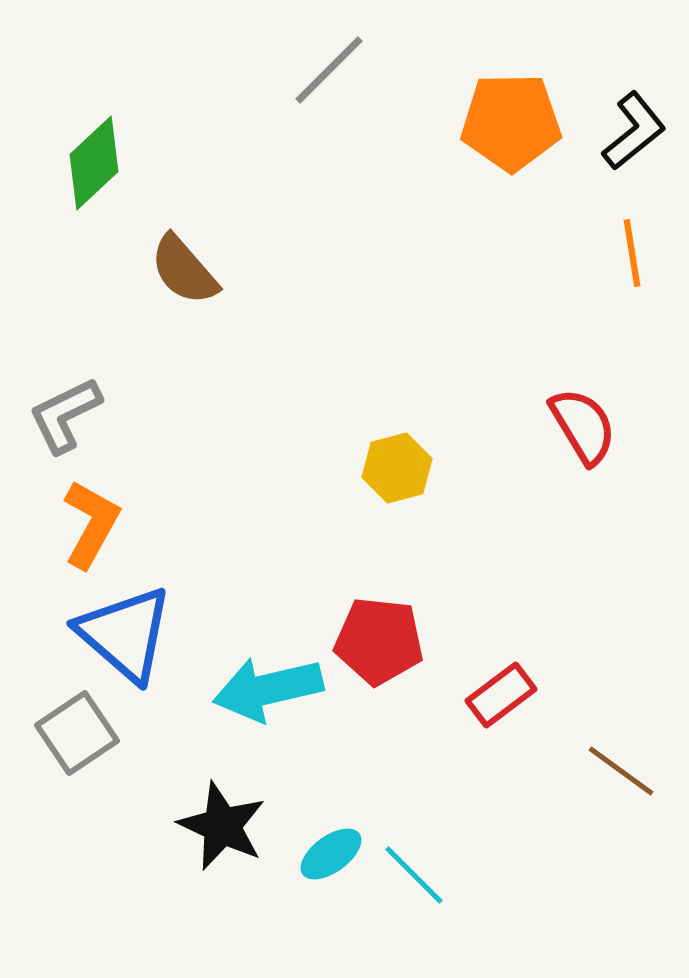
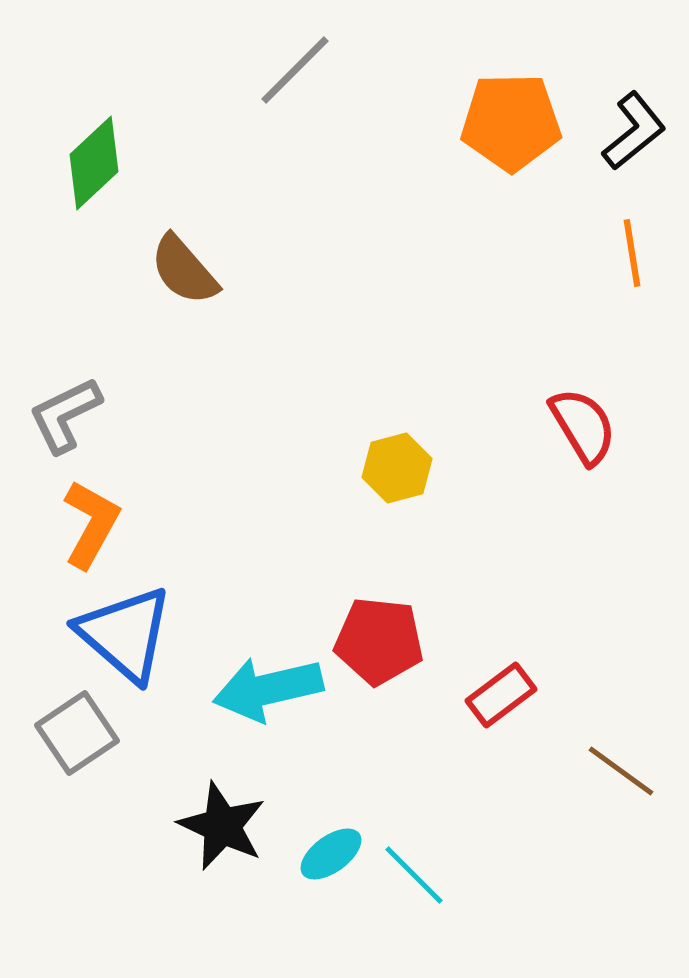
gray line: moved 34 px left
